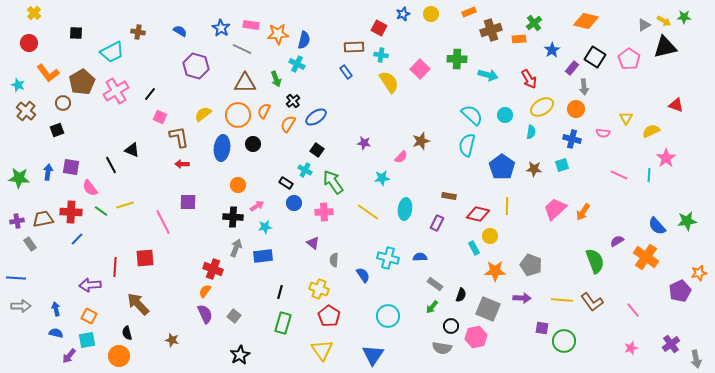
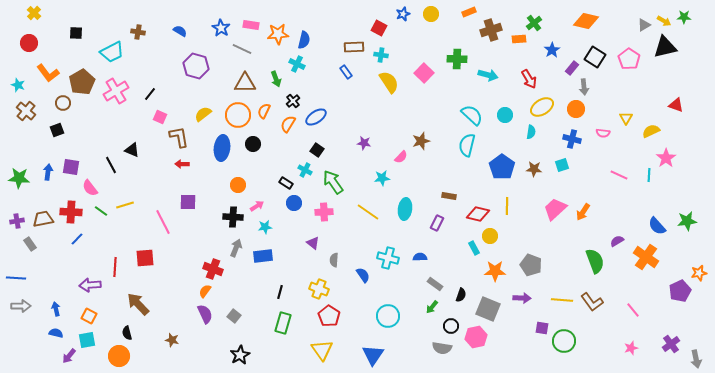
pink square at (420, 69): moved 4 px right, 4 px down
